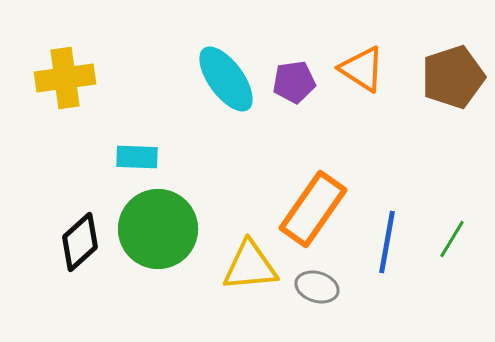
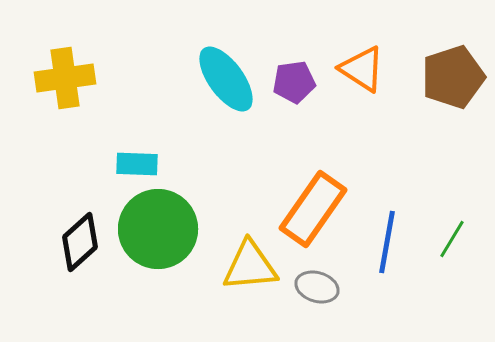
cyan rectangle: moved 7 px down
